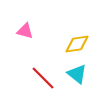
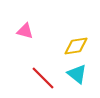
yellow diamond: moved 1 px left, 2 px down
